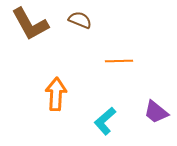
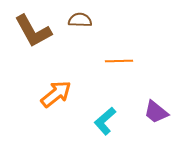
brown semicircle: rotated 20 degrees counterclockwise
brown L-shape: moved 3 px right, 7 px down
orange arrow: rotated 48 degrees clockwise
